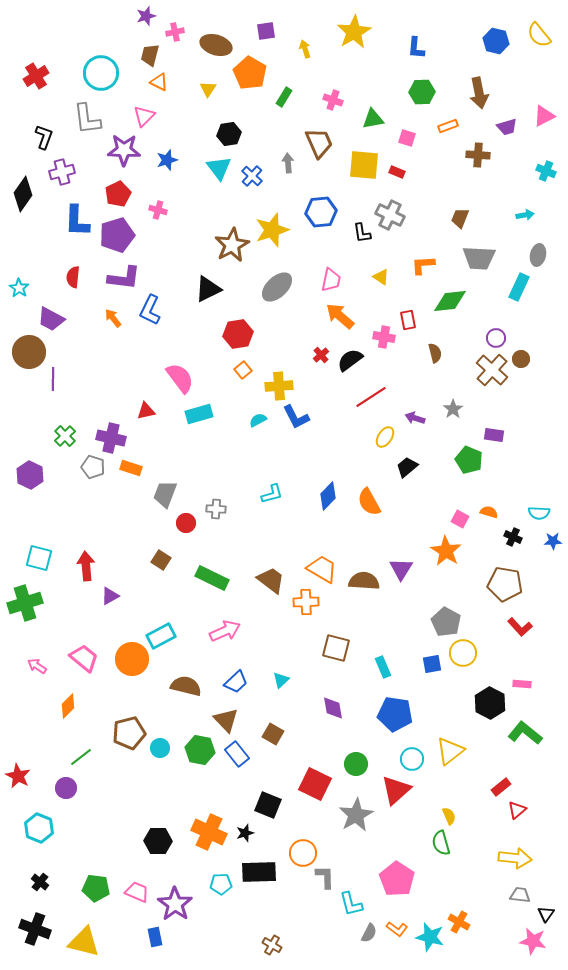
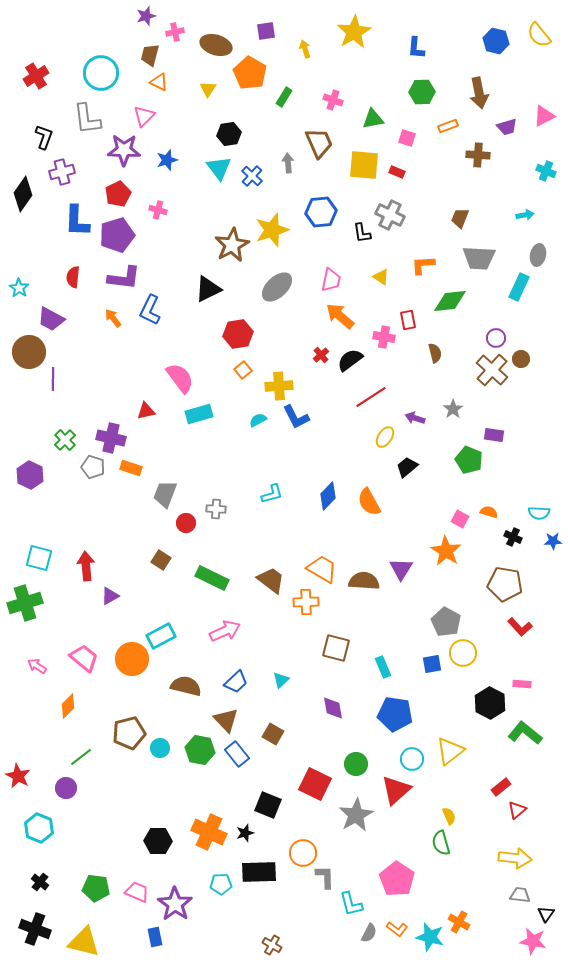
green cross at (65, 436): moved 4 px down
